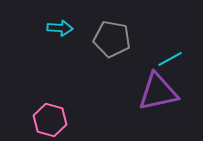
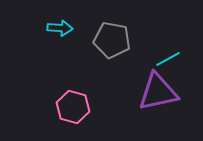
gray pentagon: moved 1 px down
cyan line: moved 2 px left
pink hexagon: moved 23 px right, 13 px up
